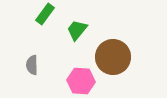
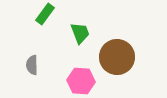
green trapezoid: moved 3 px right, 3 px down; rotated 120 degrees clockwise
brown circle: moved 4 px right
